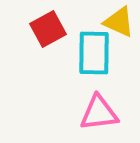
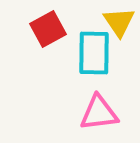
yellow triangle: rotated 32 degrees clockwise
